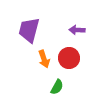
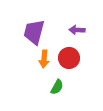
purple trapezoid: moved 5 px right, 2 px down
orange arrow: rotated 24 degrees clockwise
